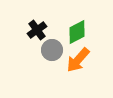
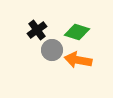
green diamond: rotated 45 degrees clockwise
orange arrow: rotated 60 degrees clockwise
